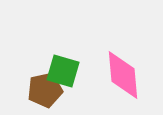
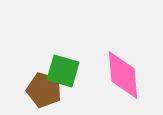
brown pentagon: moved 1 px left; rotated 28 degrees clockwise
